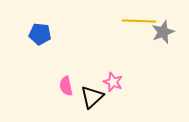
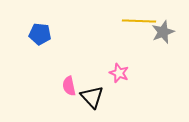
pink star: moved 6 px right, 9 px up
pink semicircle: moved 3 px right
black triangle: rotated 30 degrees counterclockwise
